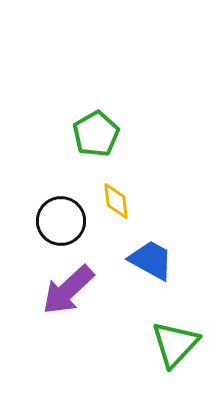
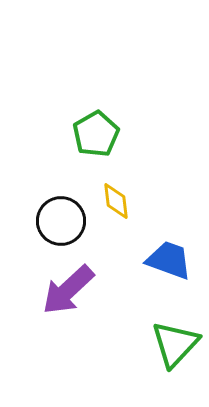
blue trapezoid: moved 18 px right; rotated 9 degrees counterclockwise
